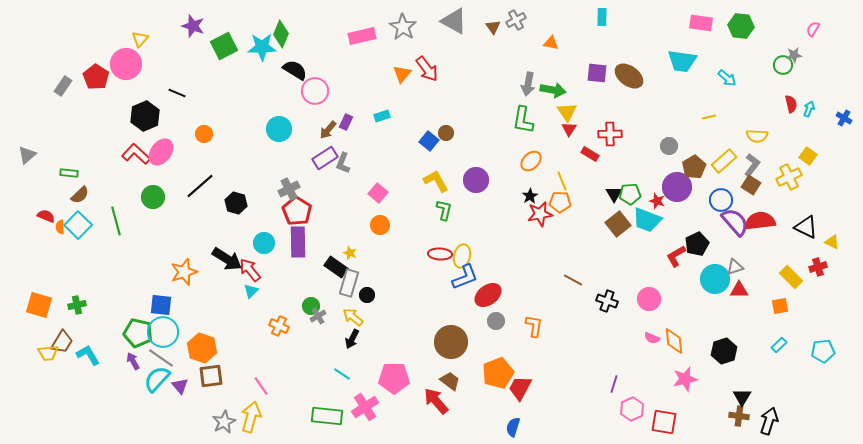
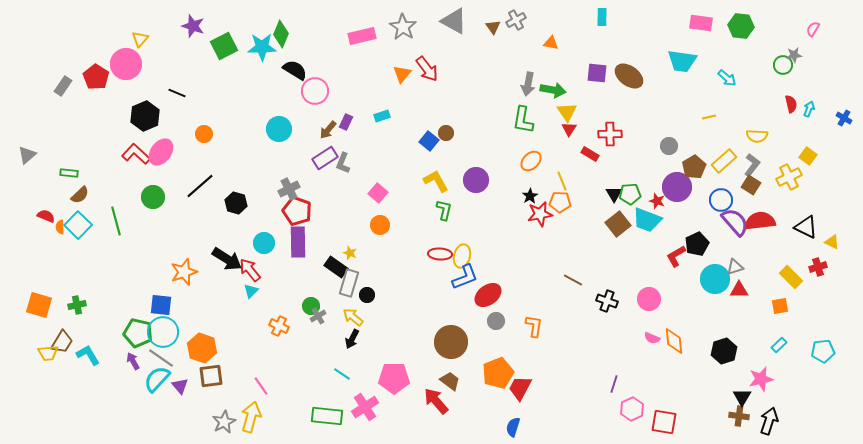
red pentagon at (297, 211): rotated 12 degrees counterclockwise
pink star at (685, 379): moved 76 px right
